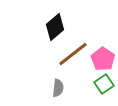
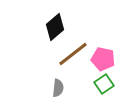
pink pentagon: rotated 20 degrees counterclockwise
